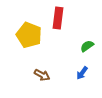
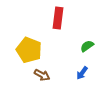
yellow pentagon: moved 15 px down
